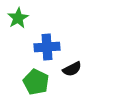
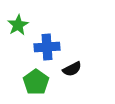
green star: moved 7 px down
green pentagon: rotated 10 degrees clockwise
